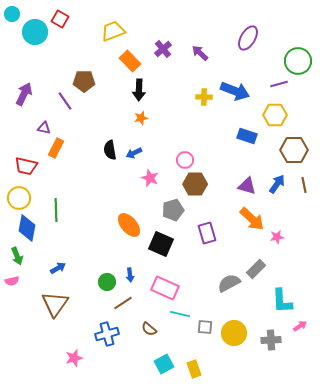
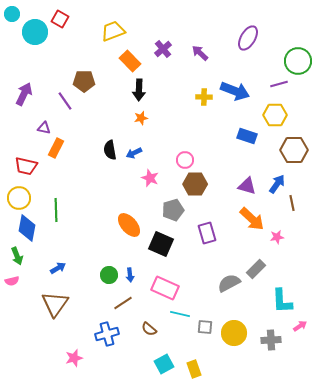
brown line at (304, 185): moved 12 px left, 18 px down
green circle at (107, 282): moved 2 px right, 7 px up
